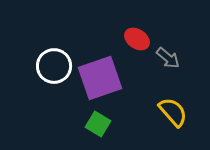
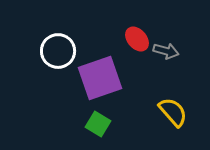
red ellipse: rotated 15 degrees clockwise
gray arrow: moved 2 px left, 7 px up; rotated 25 degrees counterclockwise
white circle: moved 4 px right, 15 px up
